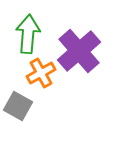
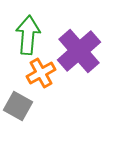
green arrow: moved 1 px down
